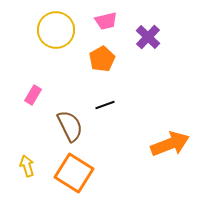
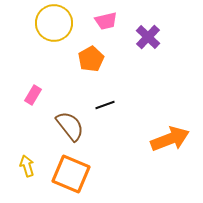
yellow circle: moved 2 px left, 7 px up
orange pentagon: moved 11 px left
brown semicircle: rotated 12 degrees counterclockwise
orange arrow: moved 5 px up
orange square: moved 3 px left, 1 px down; rotated 9 degrees counterclockwise
